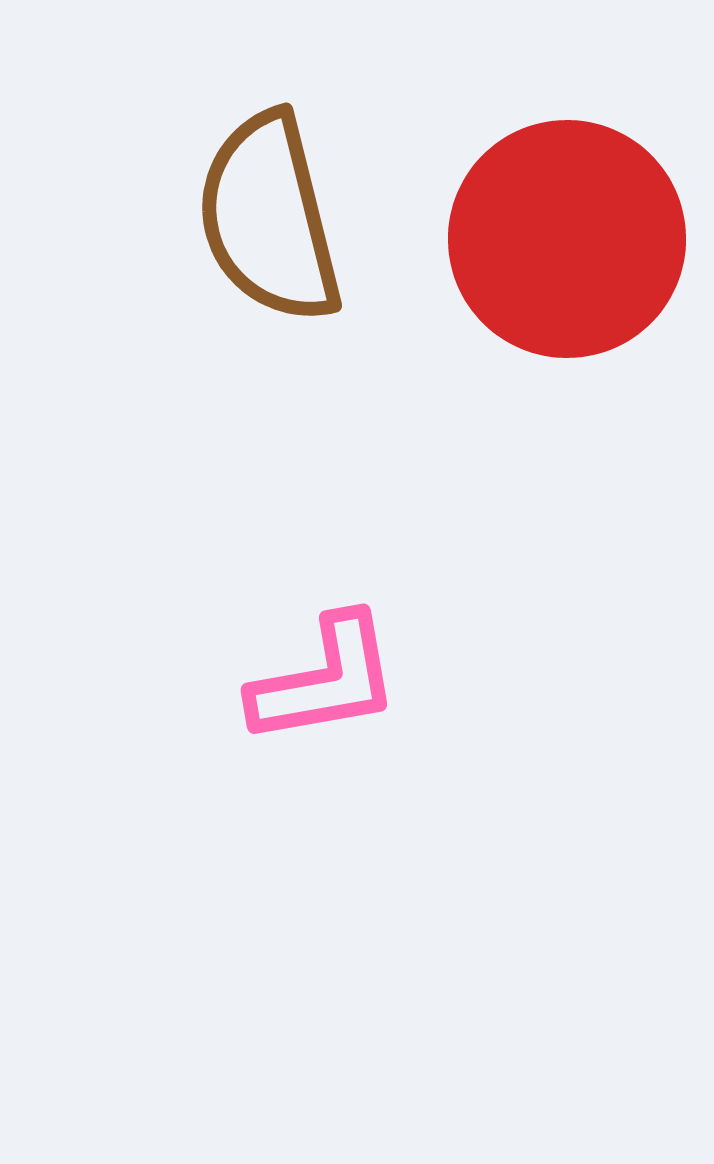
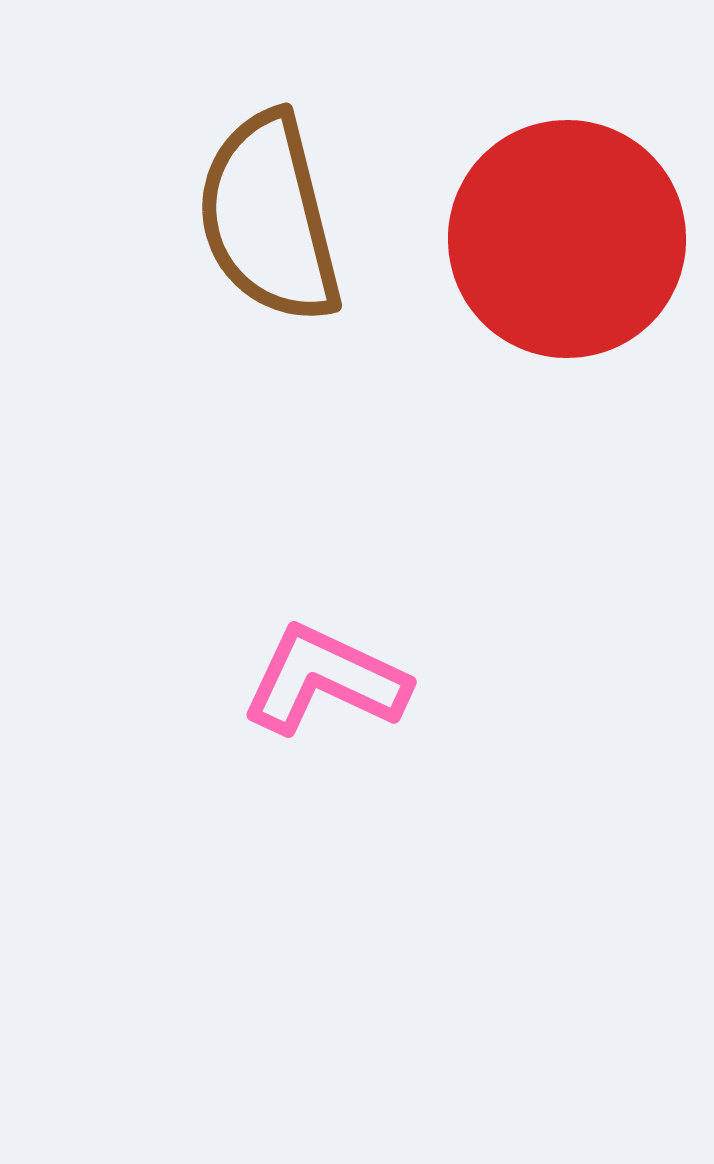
pink L-shape: rotated 145 degrees counterclockwise
